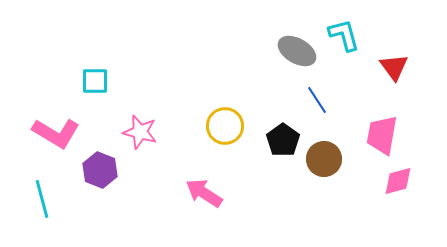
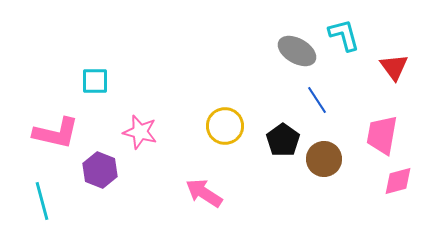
pink L-shape: rotated 18 degrees counterclockwise
cyan line: moved 2 px down
